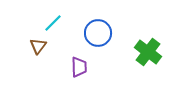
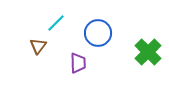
cyan line: moved 3 px right
green cross: rotated 8 degrees clockwise
purple trapezoid: moved 1 px left, 4 px up
